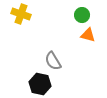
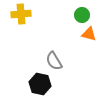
yellow cross: rotated 24 degrees counterclockwise
orange triangle: moved 1 px right, 1 px up
gray semicircle: moved 1 px right
